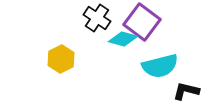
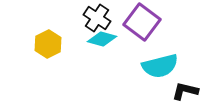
cyan diamond: moved 21 px left
yellow hexagon: moved 13 px left, 15 px up
black L-shape: moved 1 px left
